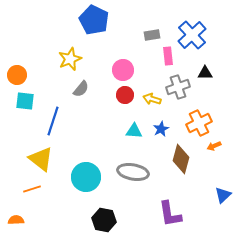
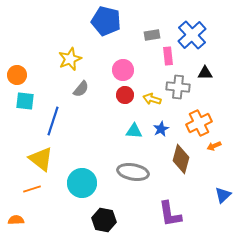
blue pentagon: moved 12 px right, 1 px down; rotated 12 degrees counterclockwise
gray cross: rotated 25 degrees clockwise
cyan circle: moved 4 px left, 6 px down
